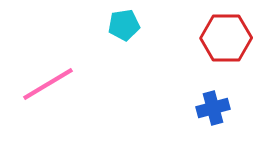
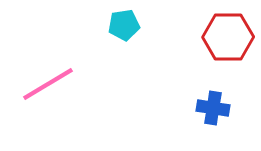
red hexagon: moved 2 px right, 1 px up
blue cross: rotated 24 degrees clockwise
